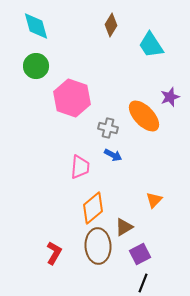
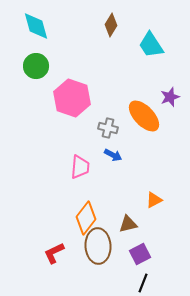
orange triangle: rotated 18 degrees clockwise
orange diamond: moved 7 px left, 10 px down; rotated 12 degrees counterclockwise
brown triangle: moved 4 px right, 3 px up; rotated 18 degrees clockwise
red L-shape: rotated 145 degrees counterclockwise
